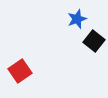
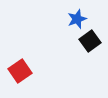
black square: moved 4 px left; rotated 15 degrees clockwise
